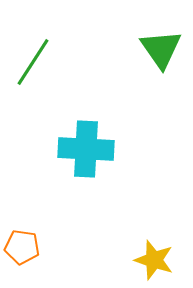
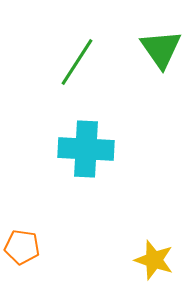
green line: moved 44 px right
